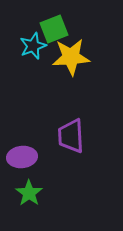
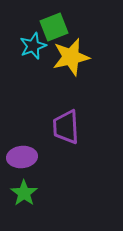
green square: moved 2 px up
yellow star: rotated 9 degrees counterclockwise
purple trapezoid: moved 5 px left, 9 px up
green star: moved 5 px left
